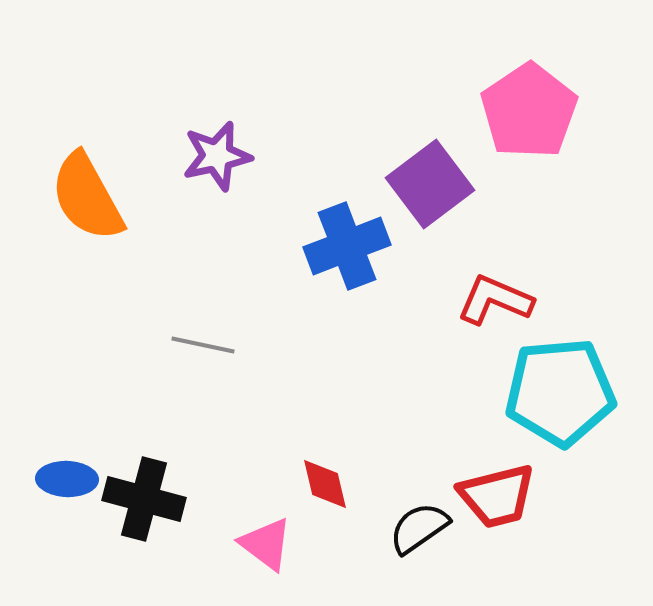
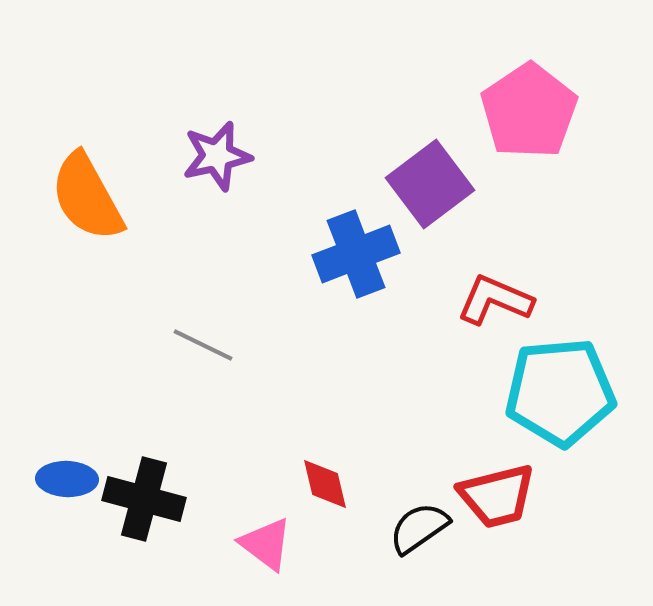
blue cross: moved 9 px right, 8 px down
gray line: rotated 14 degrees clockwise
